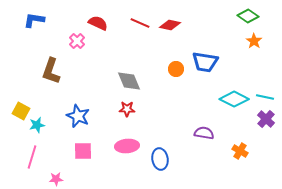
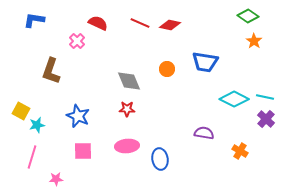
orange circle: moved 9 px left
